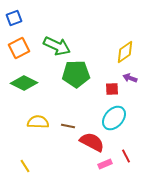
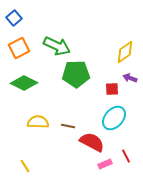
blue square: rotated 21 degrees counterclockwise
